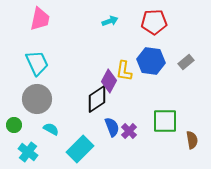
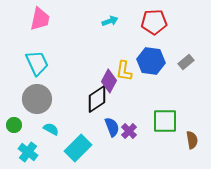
cyan rectangle: moved 2 px left, 1 px up
